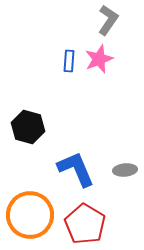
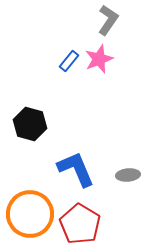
blue rectangle: rotated 35 degrees clockwise
black hexagon: moved 2 px right, 3 px up
gray ellipse: moved 3 px right, 5 px down
orange circle: moved 1 px up
red pentagon: moved 5 px left
